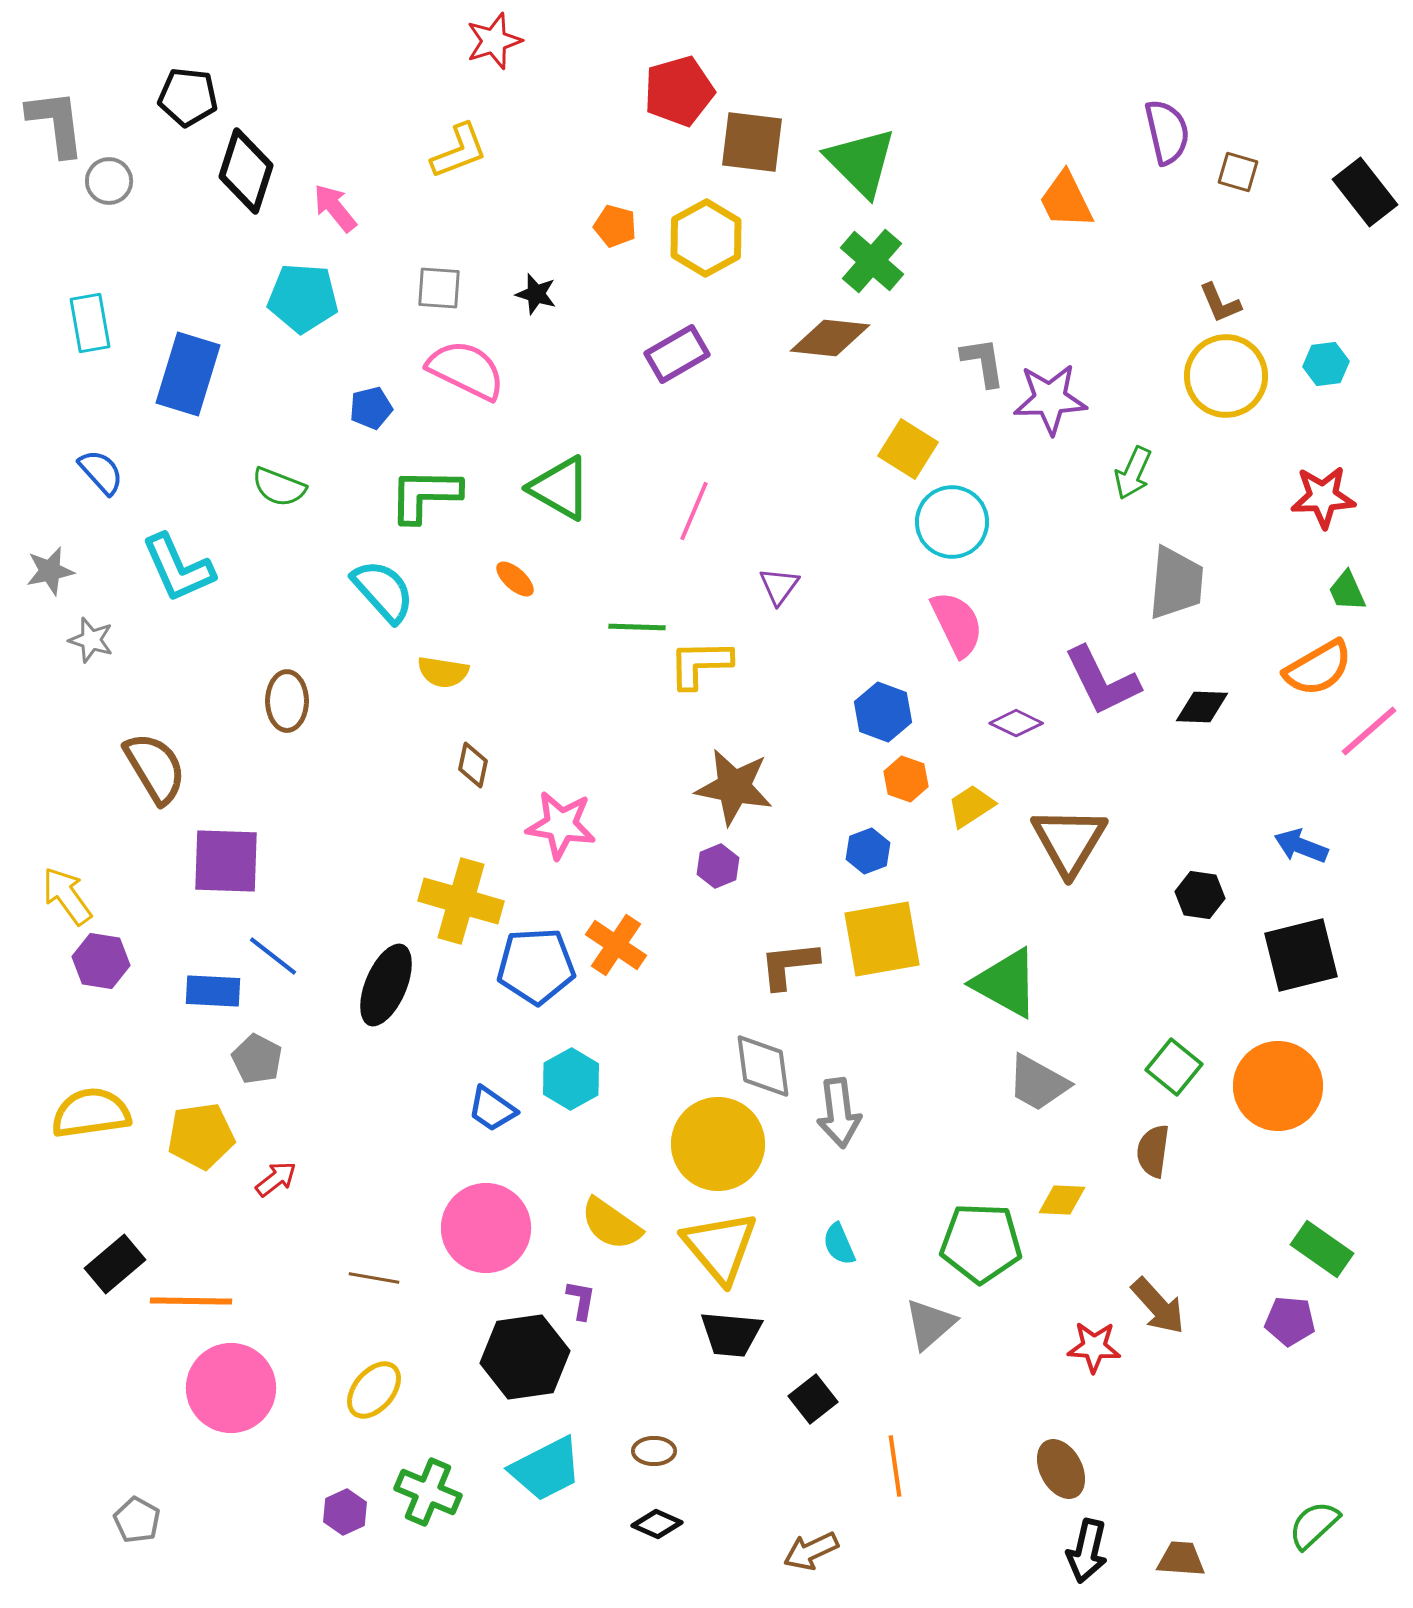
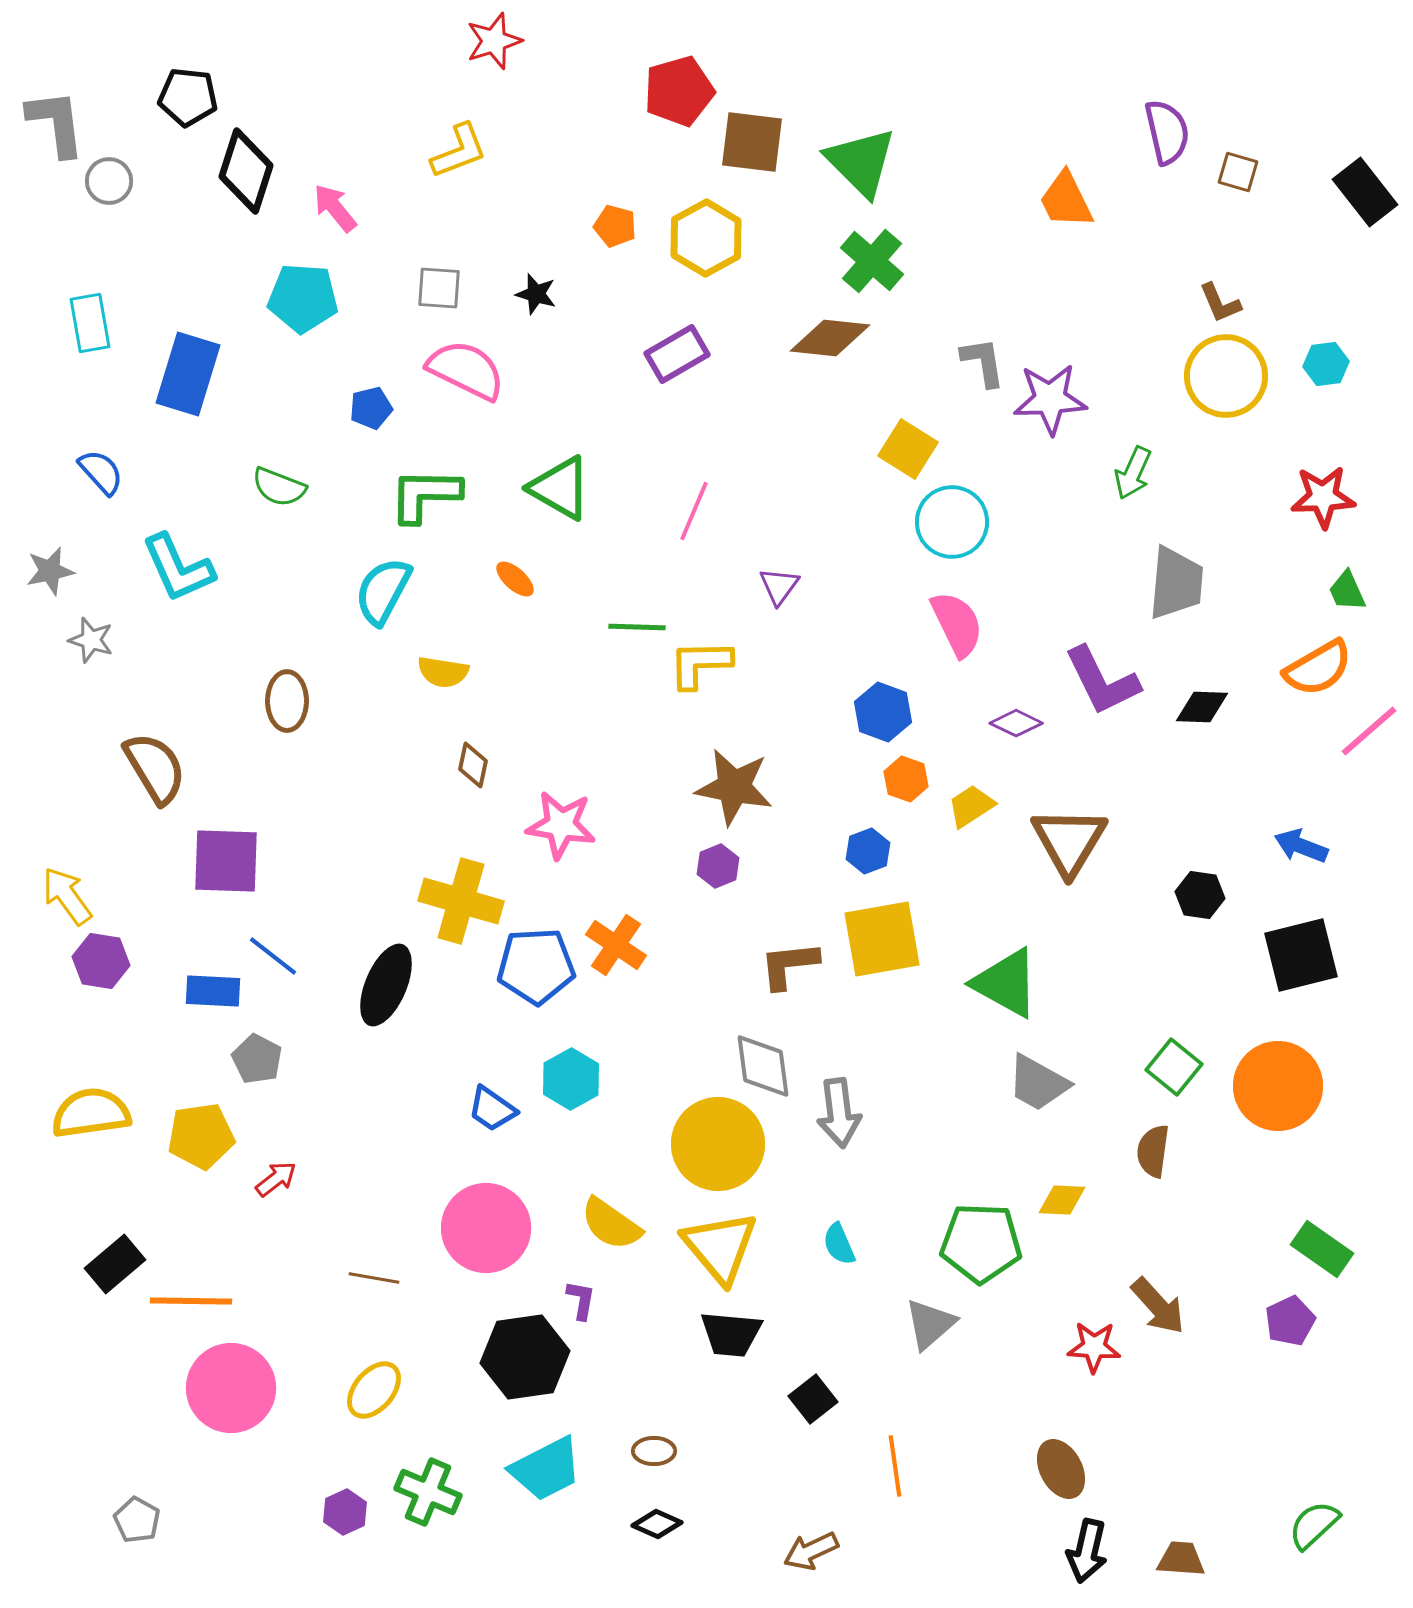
cyan semicircle at (383, 591): rotated 110 degrees counterclockwise
purple pentagon at (1290, 1321): rotated 30 degrees counterclockwise
